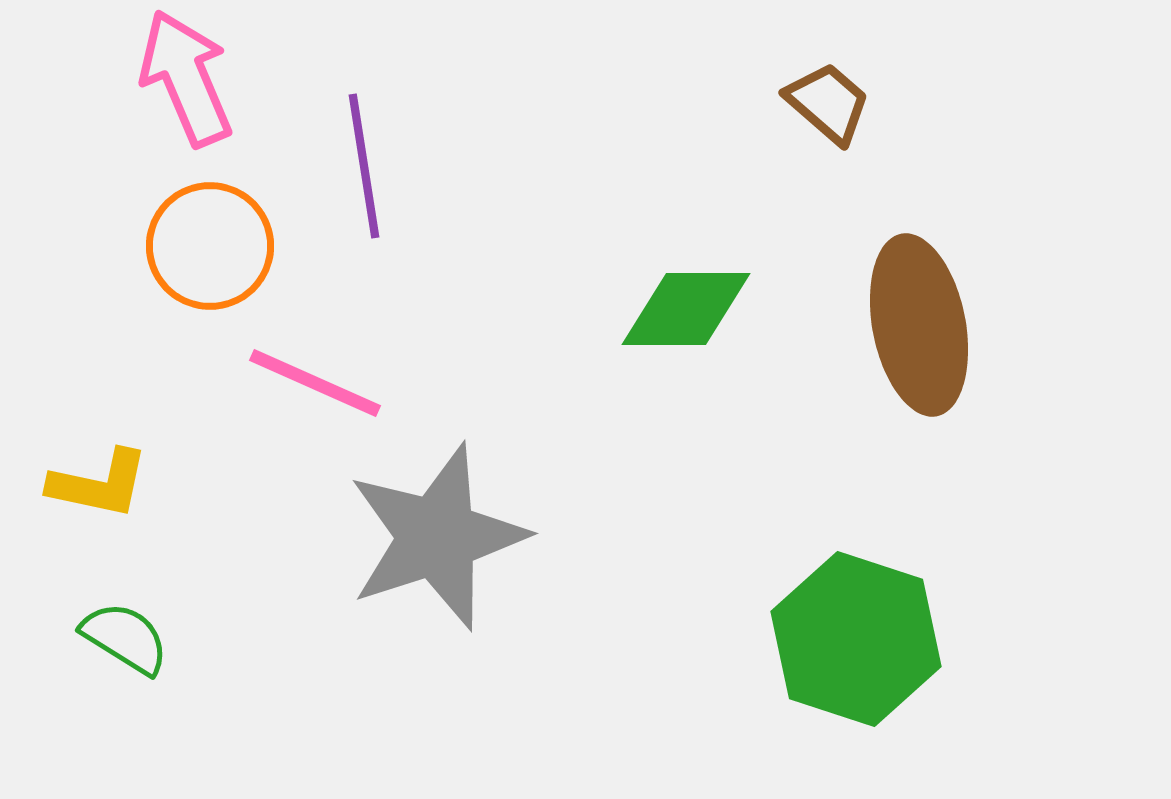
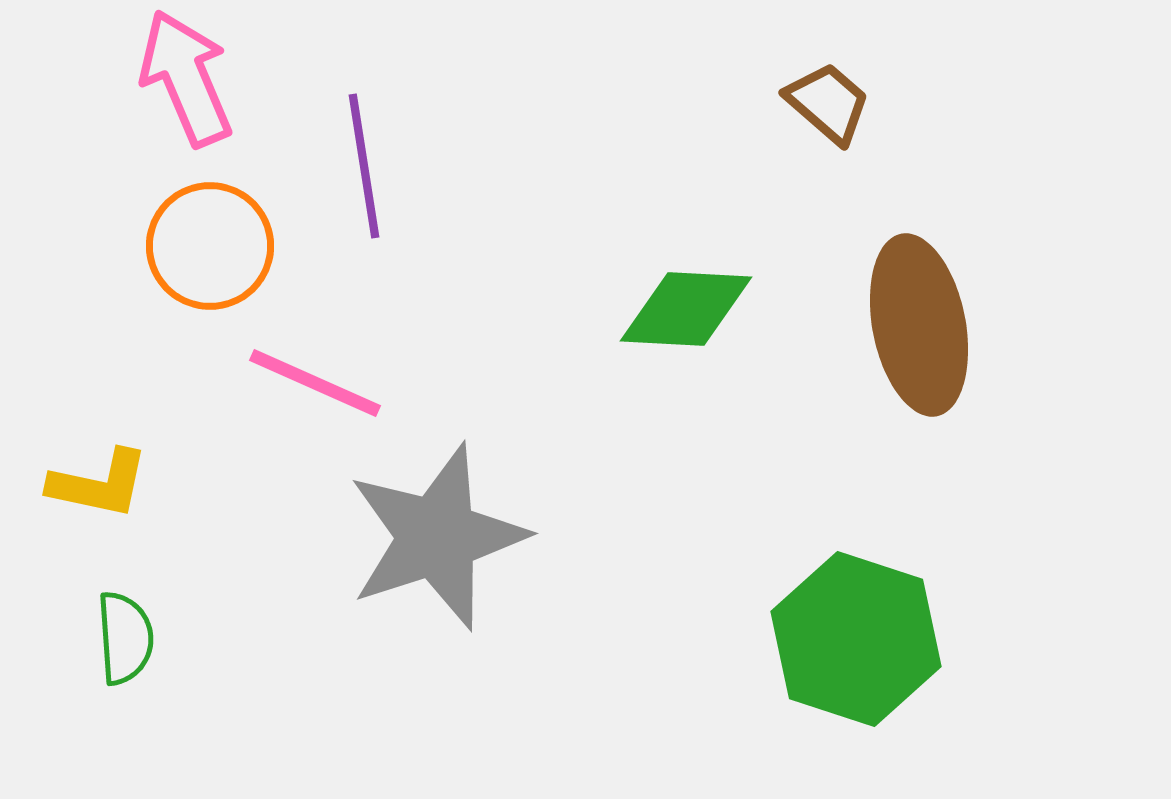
green diamond: rotated 3 degrees clockwise
green semicircle: rotated 54 degrees clockwise
